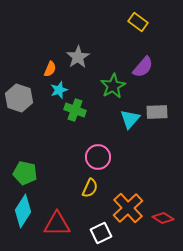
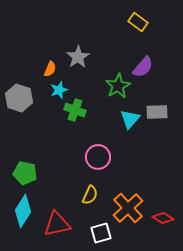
green star: moved 5 px right
yellow semicircle: moved 7 px down
red triangle: rotated 12 degrees counterclockwise
white square: rotated 10 degrees clockwise
